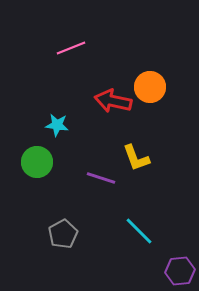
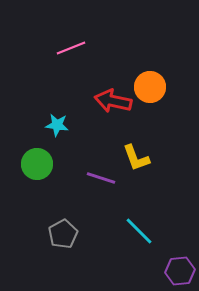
green circle: moved 2 px down
